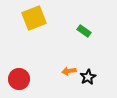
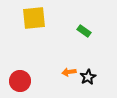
yellow square: rotated 15 degrees clockwise
orange arrow: moved 1 px down
red circle: moved 1 px right, 2 px down
